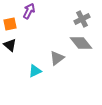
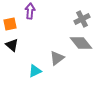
purple arrow: moved 1 px right; rotated 21 degrees counterclockwise
black triangle: moved 2 px right
